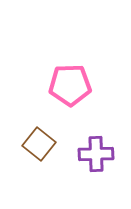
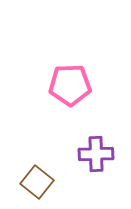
brown square: moved 2 px left, 38 px down
